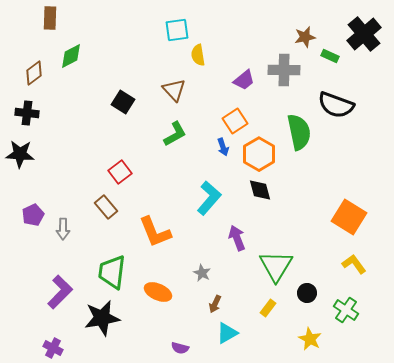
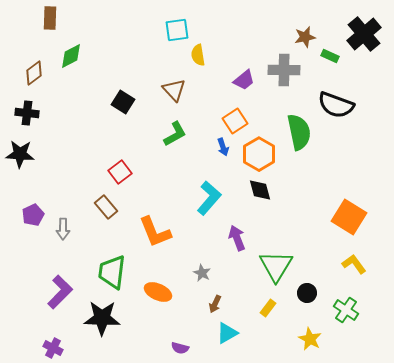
black star at (102, 318): rotated 12 degrees clockwise
